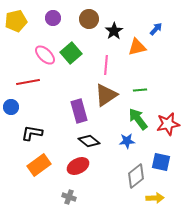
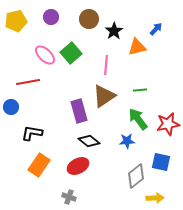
purple circle: moved 2 px left, 1 px up
brown triangle: moved 2 px left, 1 px down
orange rectangle: rotated 20 degrees counterclockwise
